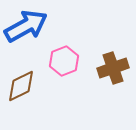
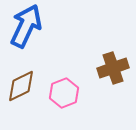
blue arrow: rotated 36 degrees counterclockwise
pink hexagon: moved 32 px down
